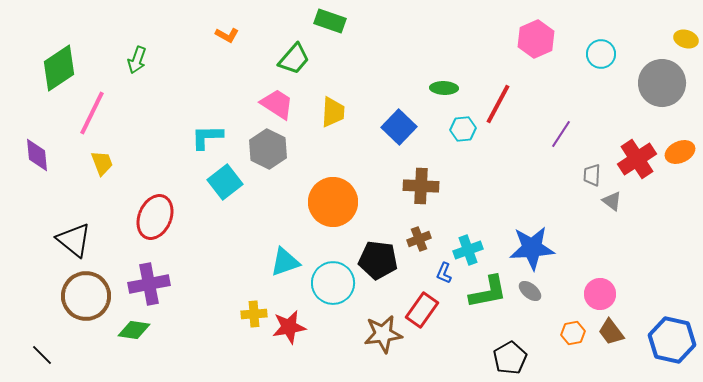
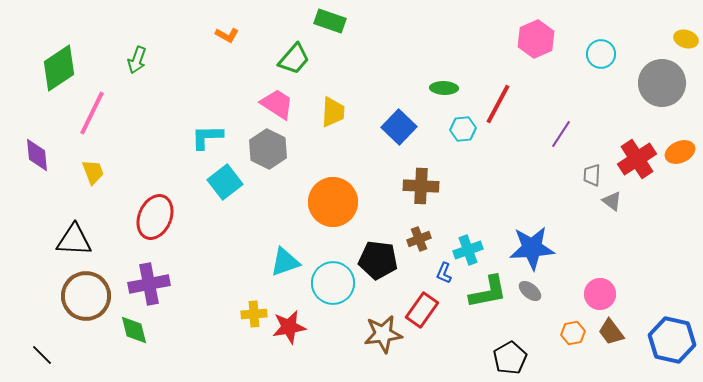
yellow trapezoid at (102, 163): moved 9 px left, 9 px down
black triangle at (74, 240): rotated 36 degrees counterclockwise
green diamond at (134, 330): rotated 68 degrees clockwise
